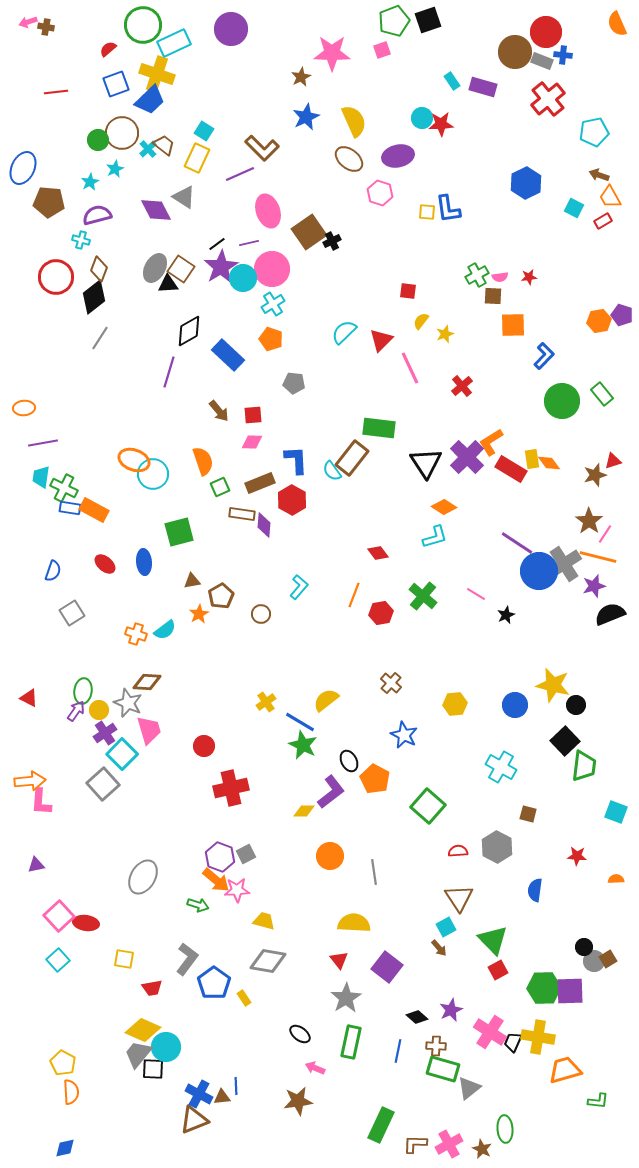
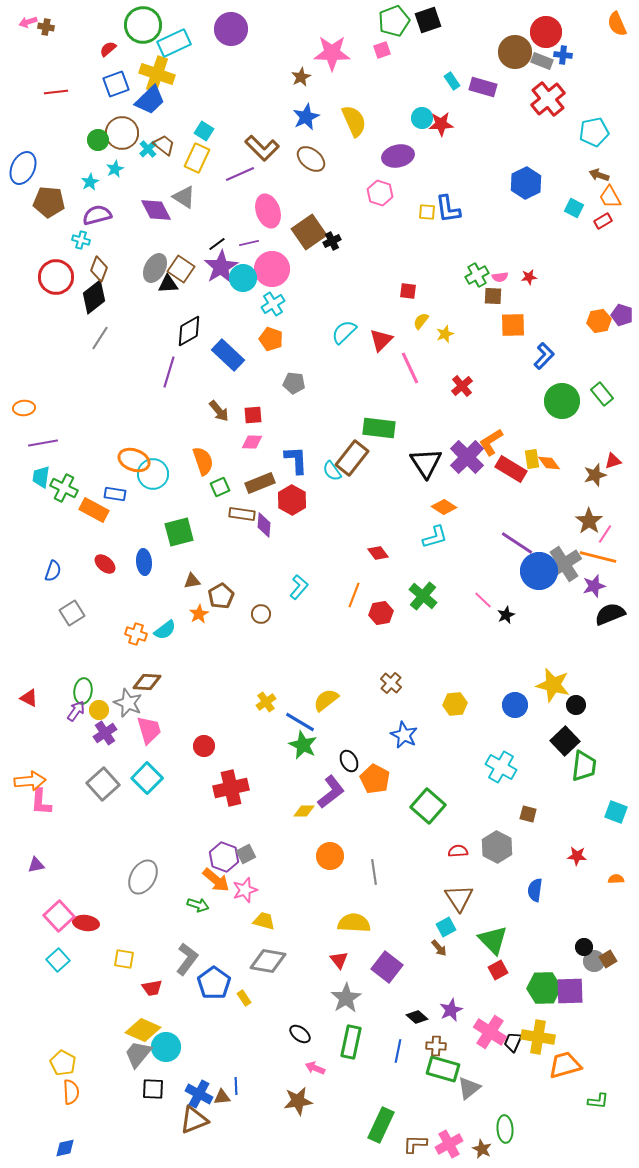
brown ellipse at (349, 159): moved 38 px left
blue rectangle at (70, 508): moved 45 px right, 14 px up
pink line at (476, 594): moved 7 px right, 6 px down; rotated 12 degrees clockwise
cyan square at (122, 754): moved 25 px right, 24 px down
purple hexagon at (220, 857): moved 4 px right
pink star at (237, 890): moved 8 px right; rotated 15 degrees counterclockwise
black square at (153, 1069): moved 20 px down
orange trapezoid at (565, 1070): moved 5 px up
